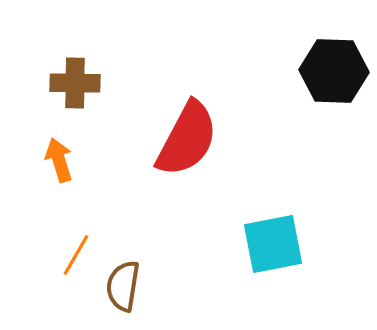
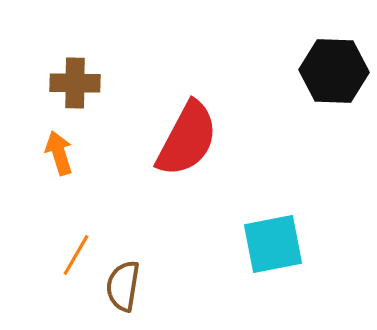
orange arrow: moved 7 px up
